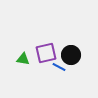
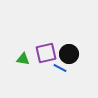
black circle: moved 2 px left, 1 px up
blue line: moved 1 px right, 1 px down
